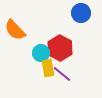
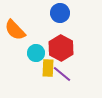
blue circle: moved 21 px left
red hexagon: moved 1 px right
cyan circle: moved 5 px left
yellow rectangle: rotated 12 degrees clockwise
